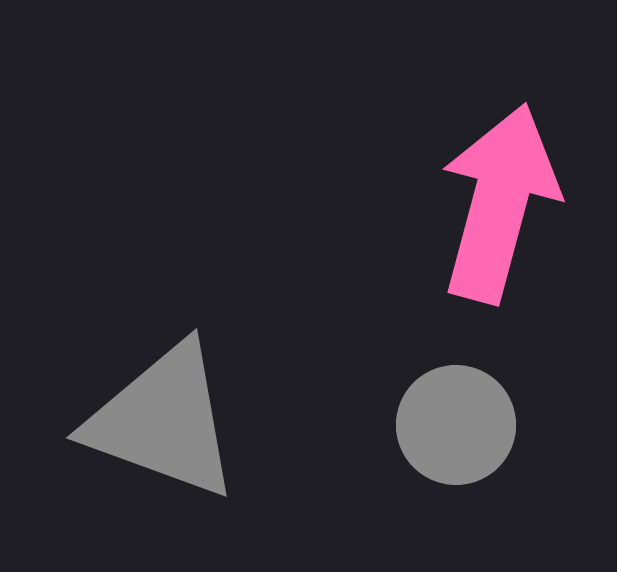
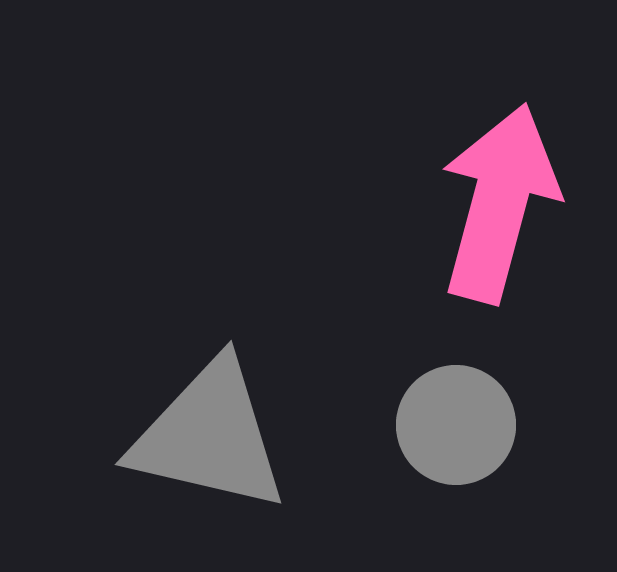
gray triangle: moved 46 px right, 15 px down; rotated 7 degrees counterclockwise
